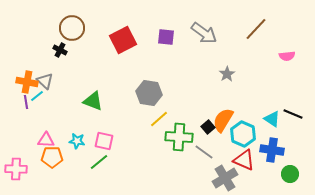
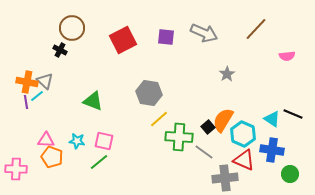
gray arrow: rotated 12 degrees counterclockwise
orange pentagon: rotated 20 degrees clockwise
gray cross: rotated 25 degrees clockwise
